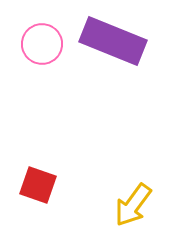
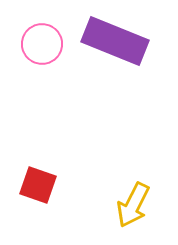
purple rectangle: moved 2 px right
yellow arrow: rotated 9 degrees counterclockwise
